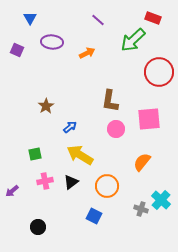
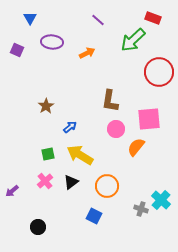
green square: moved 13 px right
orange semicircle: moved 6 px left, 15 px up
pink cross: rotated 28 degrees counterclockwise
